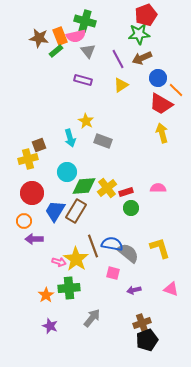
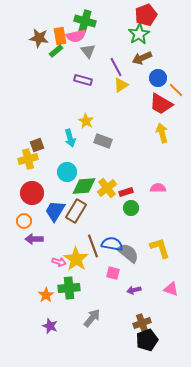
green star at (139, 34): rotated 25 degrees counterclockwise
orange rectangle at (60, 36): rotated 12 degrees clockwise
purple line at (118, 59): moved 2 px left, 8 px down
brown square at (39, 145): moved 2 px left
